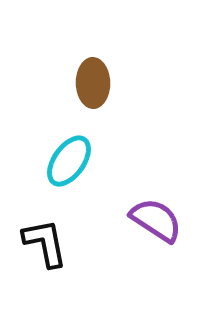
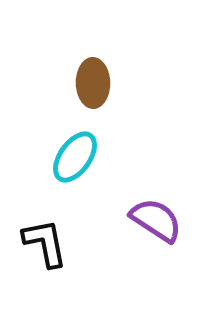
cyan ellipse: moved 6 px right, 4 px up
